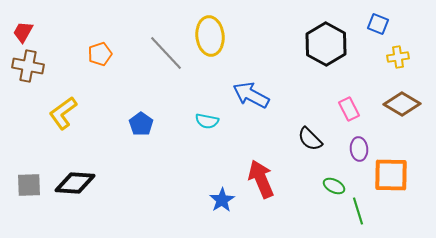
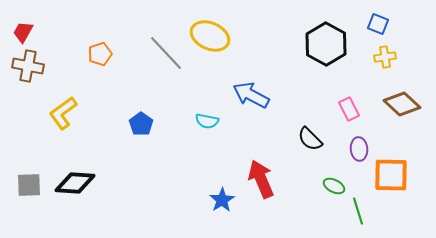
yellow ellipse: rotated 60 degrees counterclockwise
yellow cross: moved 13 px left
brown diamond: rotated 12 degrees clockwise
